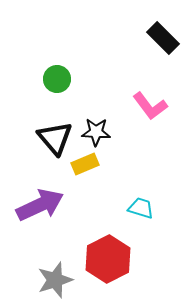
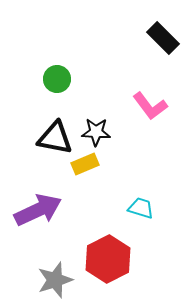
black triangle: rotated 39 degrees counterclockwise
purple arrow: moved 2 px left, 5 px down
